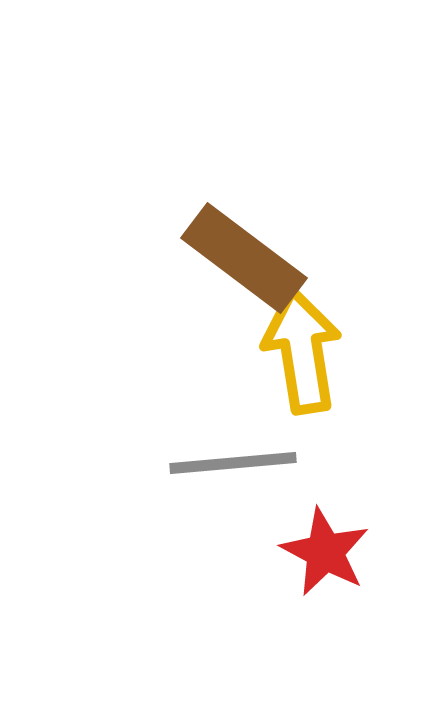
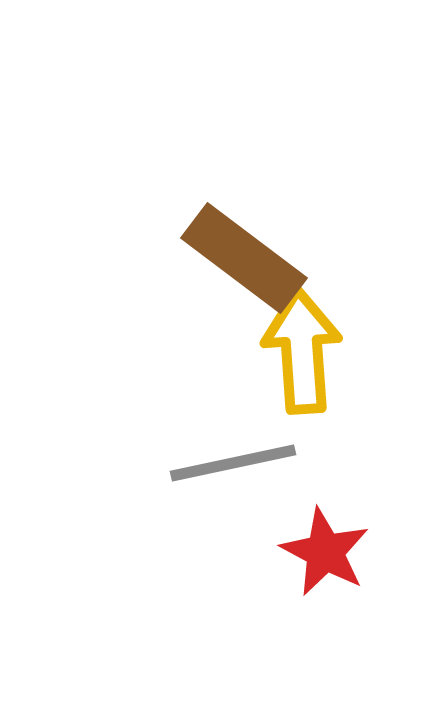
yellow arrow: rotated 5 degrees clockwise
gray line: rotated 7 degrees counterclockwise
